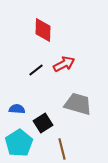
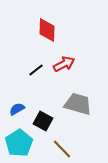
red diamond: moved 4 px right
blue semicircle: rotated 35 degrees counterclockwise
black square: moved 2 px up; rotated 30 degrees counterclockwise
brown line: rotated 30 degrees counterclockwise
